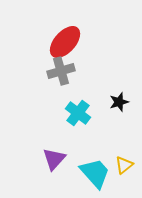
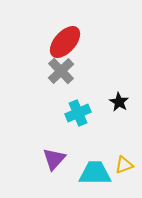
gray cross: rotated 28 degrees counterclockwise
black star: rotated 24 degrees counterclockwise
cyan cross: rotated 30 degrees clockwise
yellow triangle: rotated 18 degrees clockwise
cyan trapezoid: rotated 48 degrees counterclockwise
